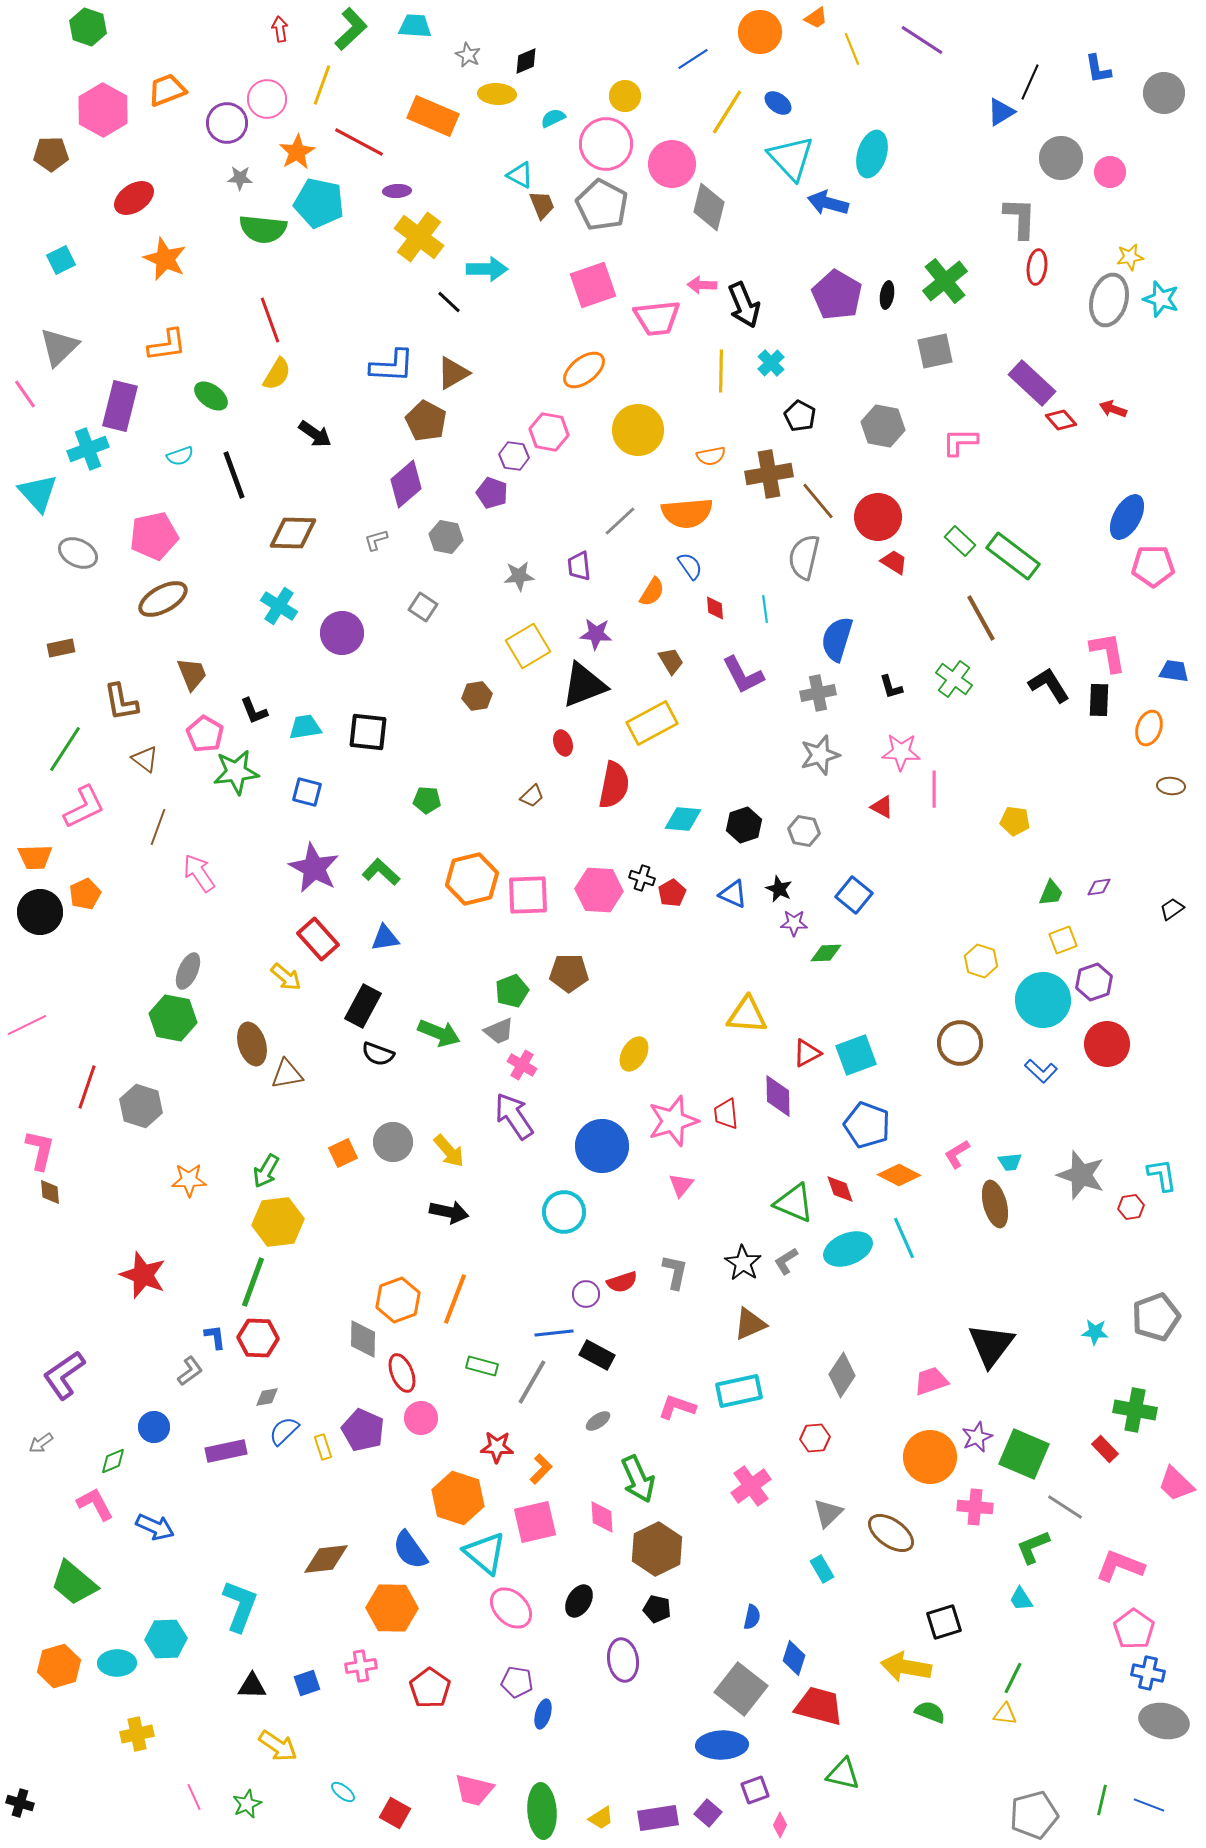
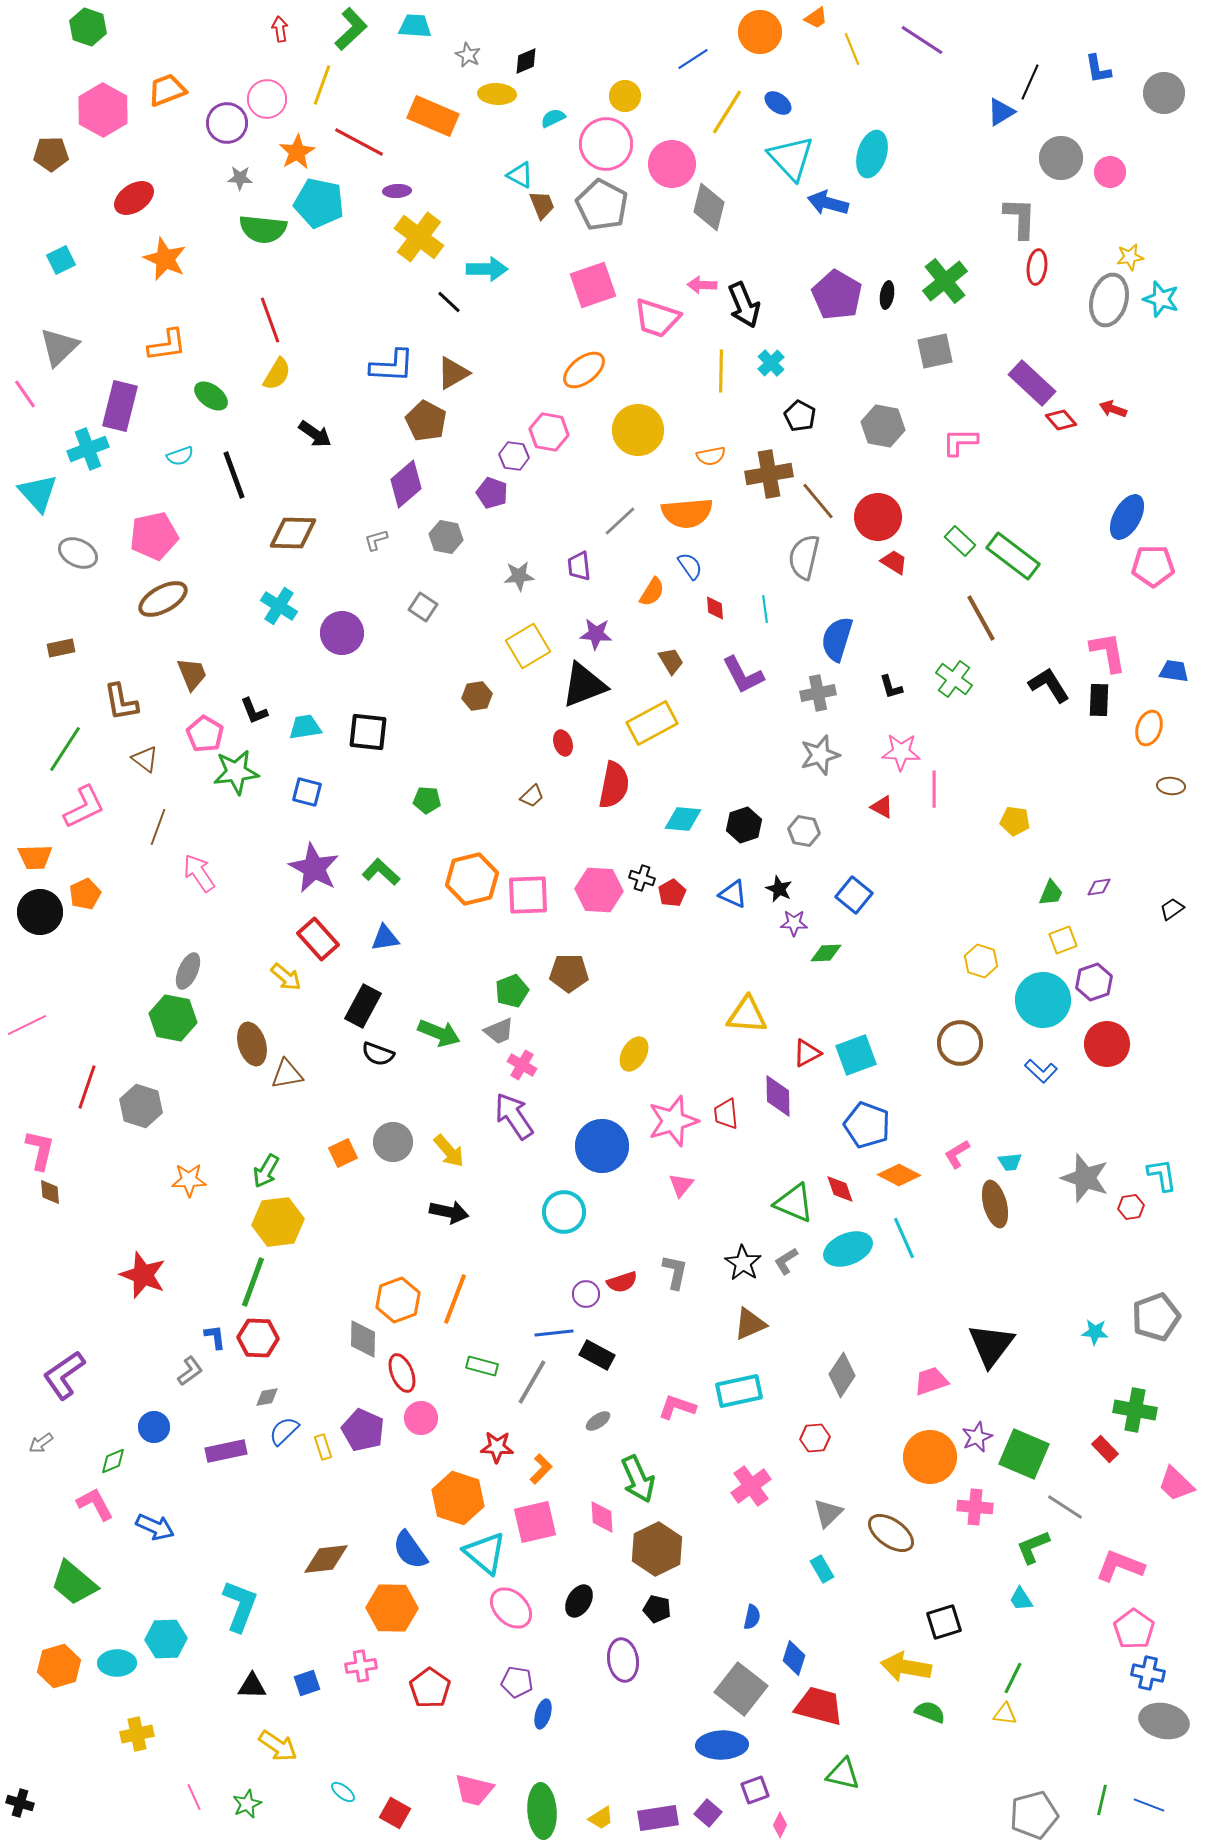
pink trapezoid at (657, 318): rotated 24 degrees clockwise
gray star at (1081, 1175): moved 4 px right, 3 px down
